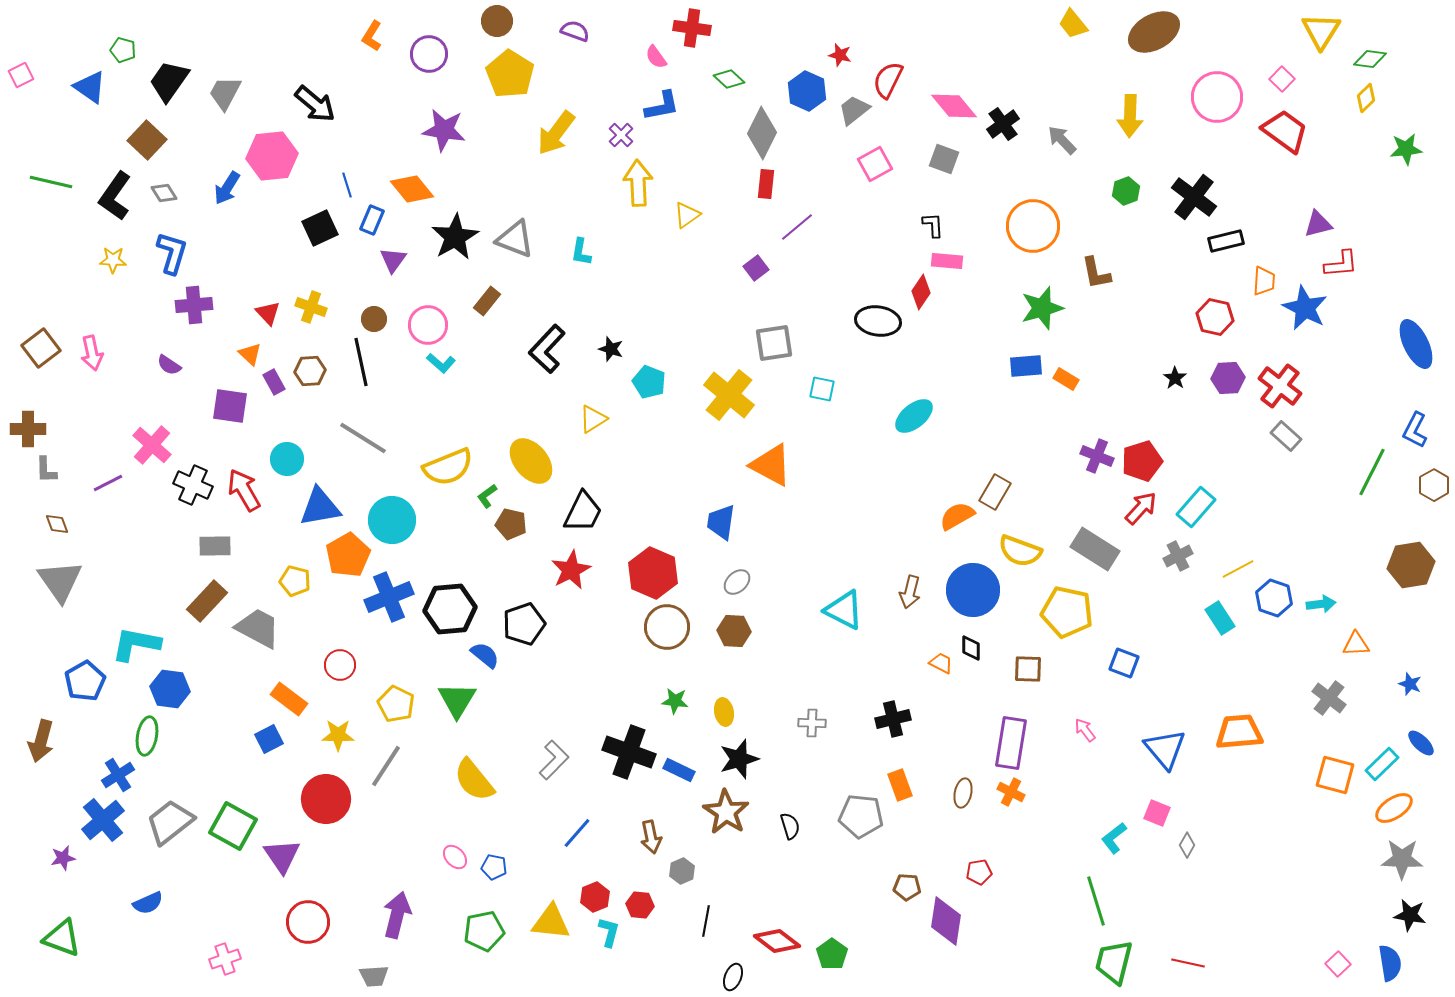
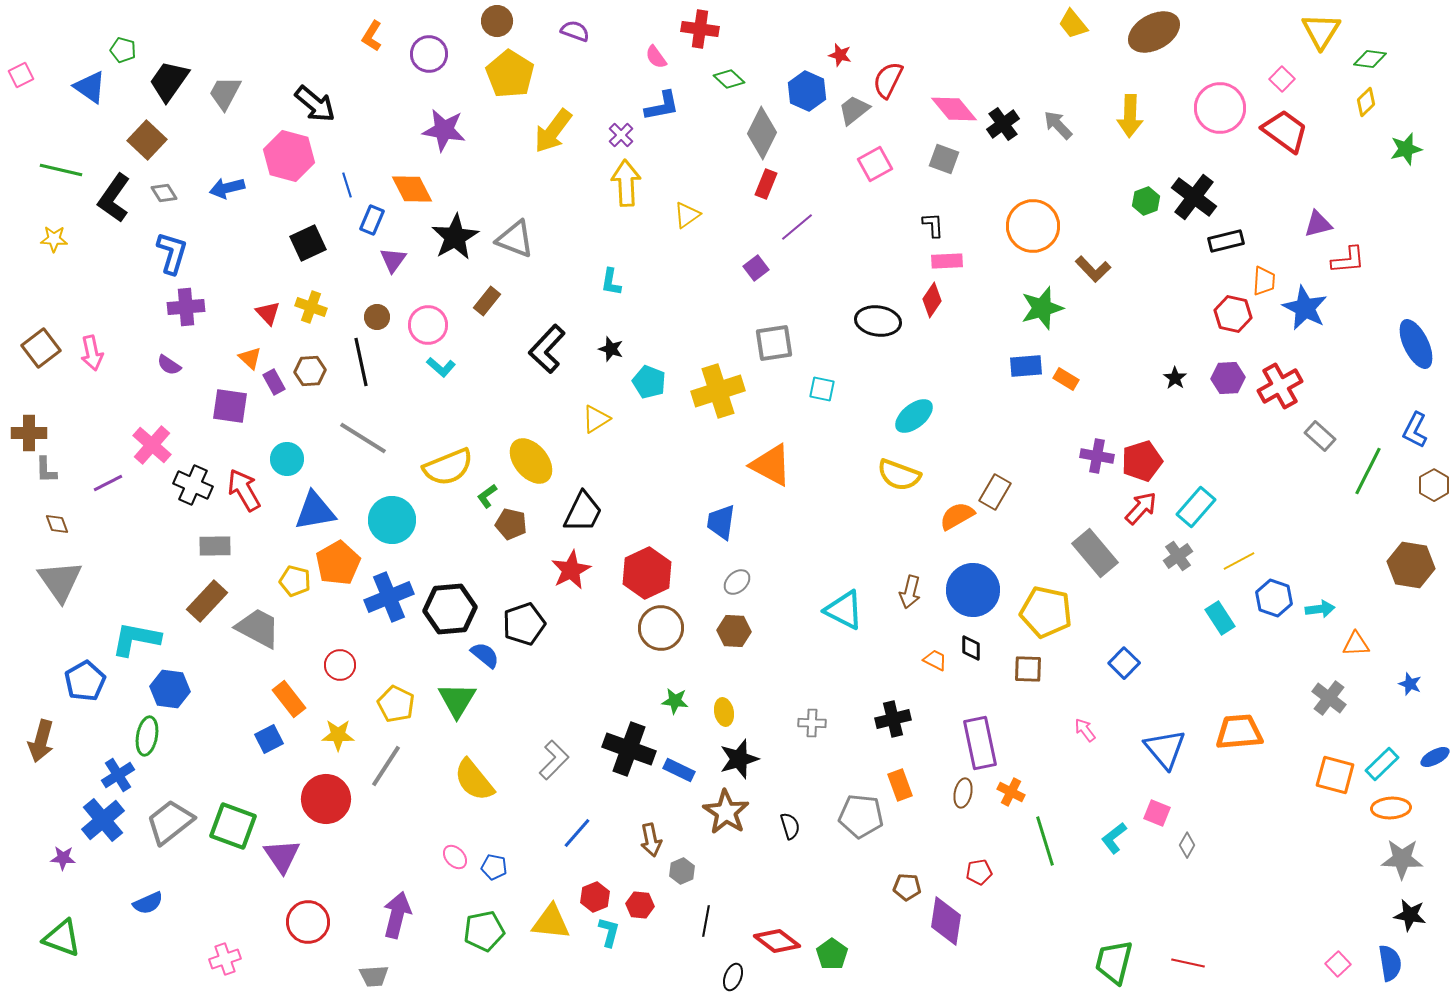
red cross at (692, 28): moved 8 px right, 1 px down
pink circle at (1217, 97): moved 3 px right, 11 px down
yellow diamond at (1366, 98): moved 4 px down
pink diamond at (954, 106): moved 3 px down
yellow arrow at (556, 133): moved 3 px left, 2 px up
gray arrow at (1062, 140): moved 4 px left, 15 px up
green star at (1406, 149): rotated 8 degrees counterclockwise
pink hexagon at (272, 156): moved 17 px right; rotated 21 degrees clockwise
green line at (51, 182): moved 10 px right, 12 px up
yellow arrow at (638, 183): moved 12 px left
red rectangle at (766, 184): rotated 16 degrees clockwise
blue arrow at (227, 188): rotated 44 degrees clockwise
orange diamond at (412, 189): rotated 12 degrees clockwise
green hexagon at (1126, 191): moved 20 px right, 10 px down
black L-shape at (115, 196): moved 1 px left, 2 px down
black square at (320, 228): moved 12 px left, 15 px down
cyan L-shape at (581, 252): moved 30 px right, 30 px down
yellow star at (113, 260): moved 59 px left, 21 px up
pink rectangle at (947, 261): rotated 8 degrees counterclockwise
red L-shape at (1341, 264): moved 7 px right, 4 px up
brown L-shape at (1096, 273): moved 3 px left, 4 px up; rotated 33 degrees counterclockwise
red diamond at (921, 292): moved 11 px right, 8 px down
purple cross at (194, 305): moved 8 px left, 2 px down
red hexagon at (1215, 317): moved 18 px right, 3 px up
brown circle at (374, 319): moved 3 px right, 2 px up
orange triangle at (250, 354): moved 4 px down
cyan L-shape at (441, 363): moved 4 px down
red cross at (1280, 386): rotated 24 degrees clockwise
yellow cross at (729, 395): moved 11 px left, 4 px up; rotated 33 degrees clockwise
yellow triangle at (593, 419): moved 3 px right
brown cross at (28, 429): moved 1 px right, 4 px down
gray rectangle at (1286, 436): moved 34 px right
purple cross at (1097, 456): rotated 12 degrees counterclockwise
green line at (1372, 472): moved 4 px left, 1 px up
blue triangle at (320, 507): moved 5 px left, 4 px down
gray rectangle at (1095, 549): moved 4 px down; rotated 18 degrees clockwise
yellow semicircle at (1020, 551): moved 121 px left, 76 px up
orange pentagon at (348, 555): moved 10 px left, 8 px down
gray cross at (1178, 556): rotated 8 degrees counterclockwise
brown hexagon at (1411, 565): rotated 18 degrees clockwise
yellow line at (1238, 569): moved 1 px right, 8 px up
red hexagon at (653, 573): moved 6 px left; rotated 12 degrees clockwise
cyan arrow at (1321, 604): moved 1 px left, 5 px down
yellow pentagon at (1067, 612): moved 21 px left
brown circle at (667, 627): moved 6 px left, 1 px down
cyan L-shape at (136, 644): moved 5 px up
orange trapezoid at (941, 663): moved 6 px left, 3 px up
blue square at (1124, 663): rotated 24 degrees clockwise
orange rectangle at (289, 699): rotated 15 degrees clockwise
purple rectangle at (1011, 743): moved 31 px left; rotated 21 degrees counterclockwise
blue ellipse at (1421, 743): moved 14 px right, 14 px down; rotated 72 degrees counterclockwise
black cross at (629, 752): moved 3 px up
orange ellipse at (1394, 808): moved 3 px left; rotated 30 degrees clockwise
green square at (233, 826): rotated 9 degrees counterclockwise
brown arrow at (651, 837): moved 3 px down
purple star at (63, 858): rotated 15 degrees clockwise
green line at (1096, 901): moved 51 px left, 60 px up
